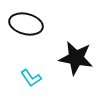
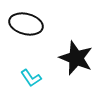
black star: rotated 12 degrees clockwise
